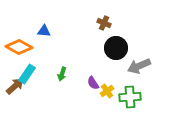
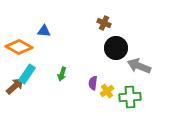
gray arrow: rotated 45 degrees clockwise
purple semicircle: rotated 40 degrees clockwise
